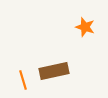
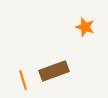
brown rectangle: rotated 8 degrees counterclockwise
